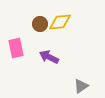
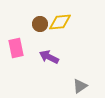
gray triangle: moved 1 px left
